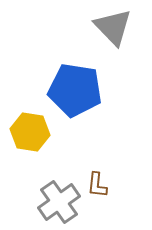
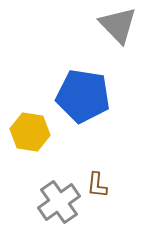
gray triangle: moved 5 px right, 2 px up
blue pentagon: moved 8 px right, 6 px down
